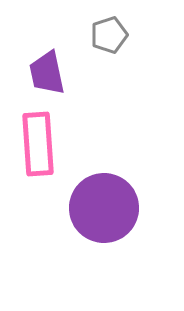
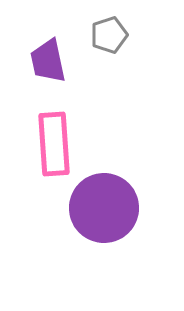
purple trapezoid: moved 1 px right, 12 px up
pink rectangle: moved 16 px right
